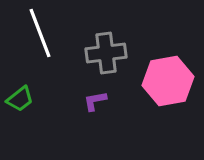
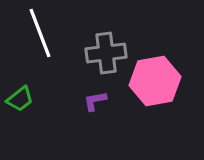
pink hexagon: moved 13 px left
